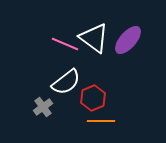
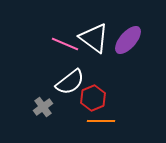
white semicircle: moved 4 px right
